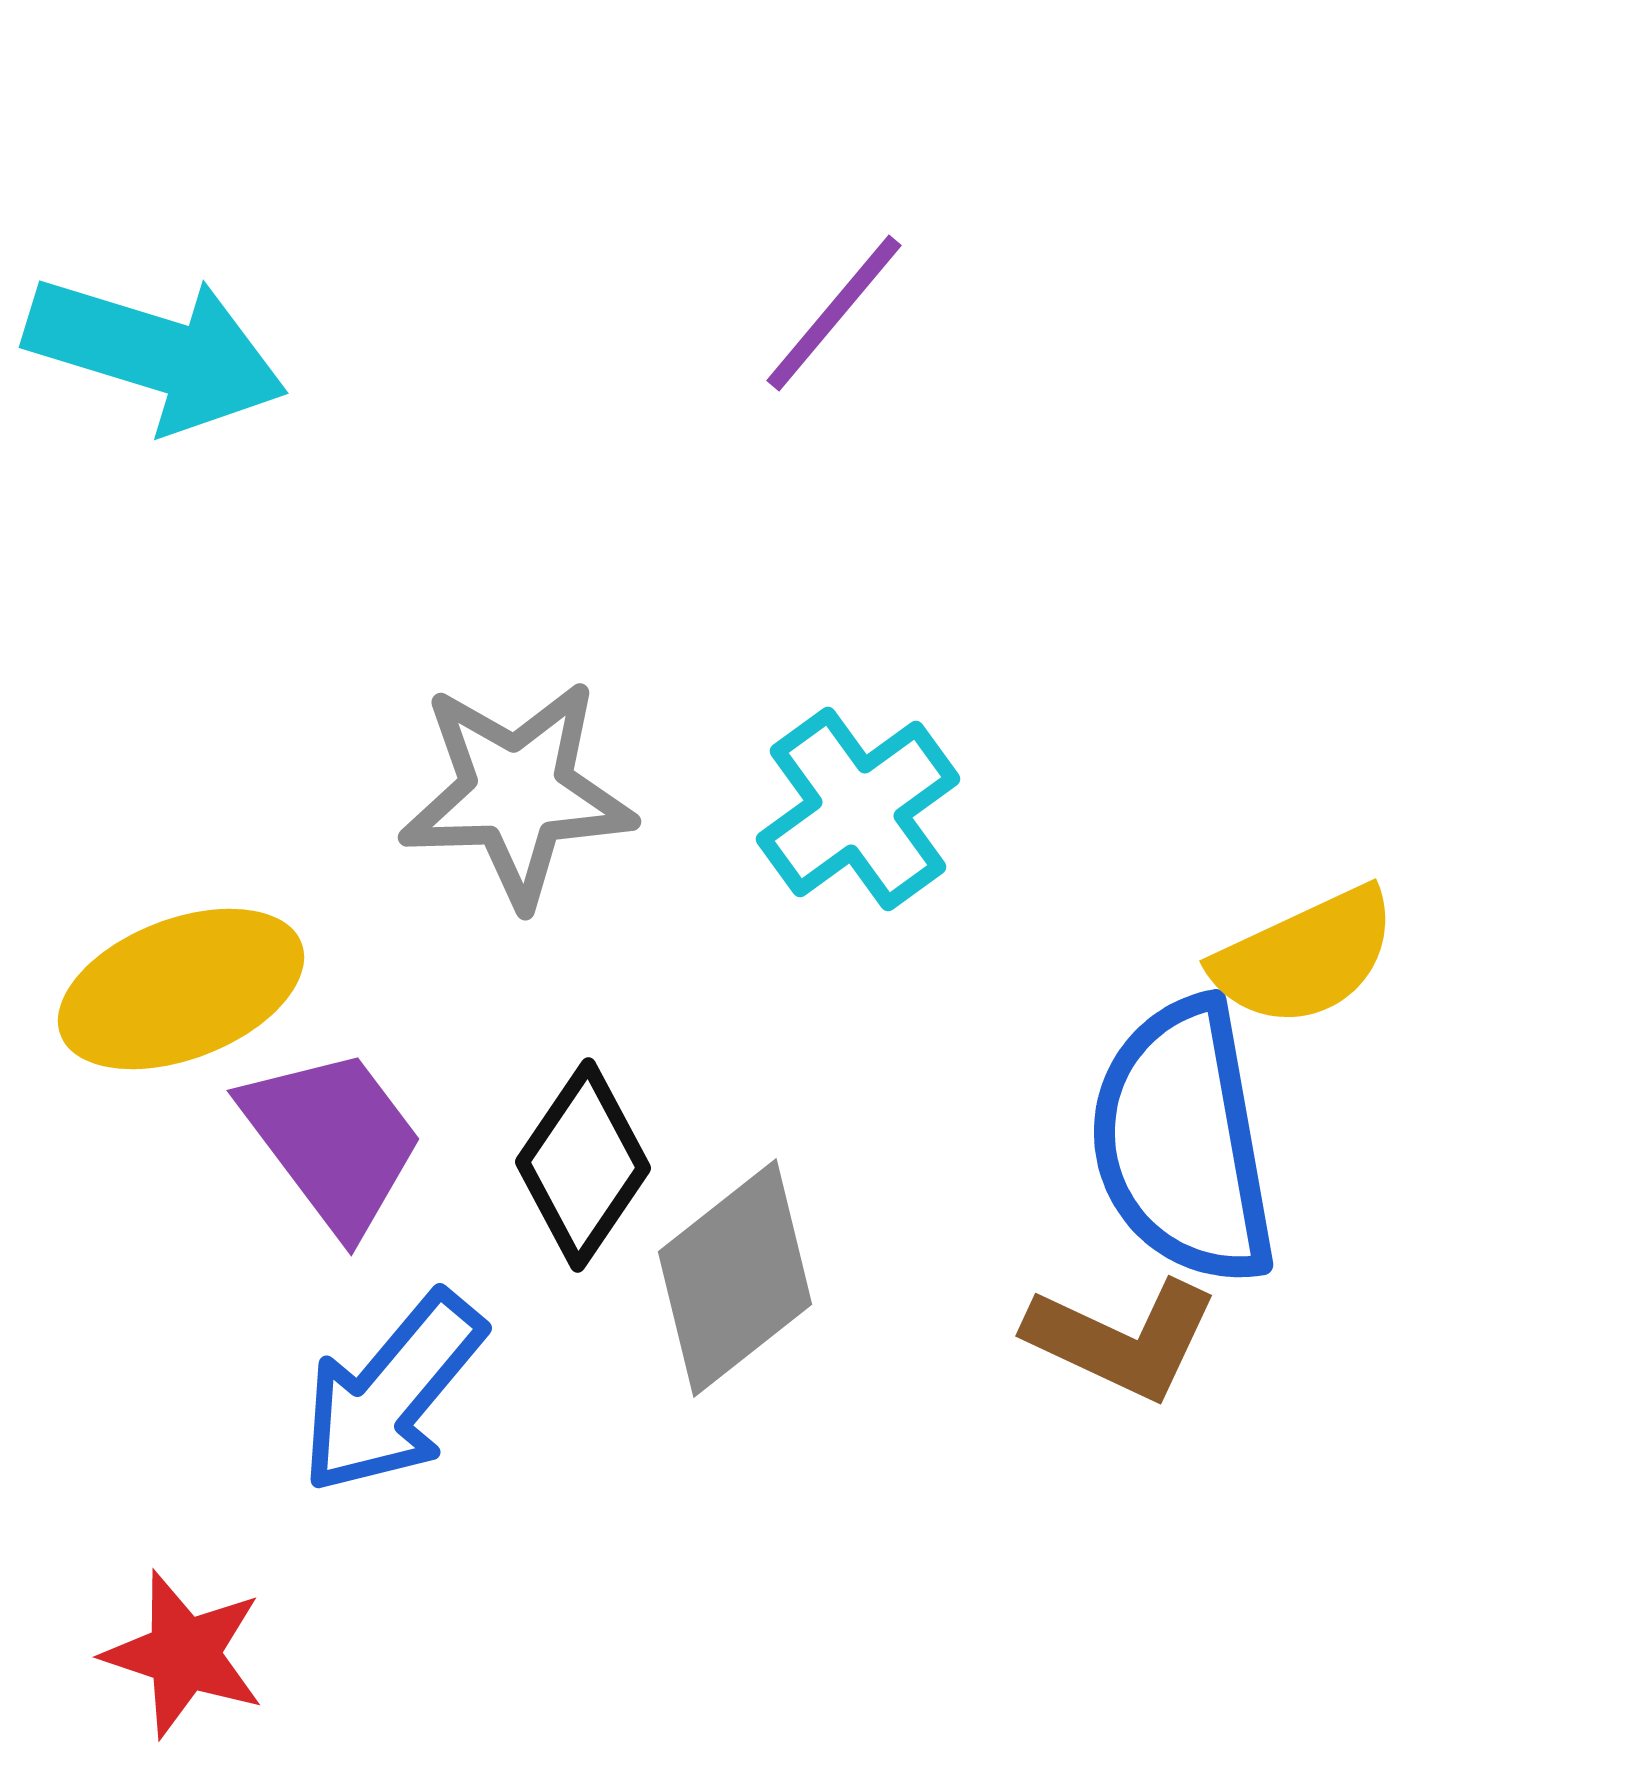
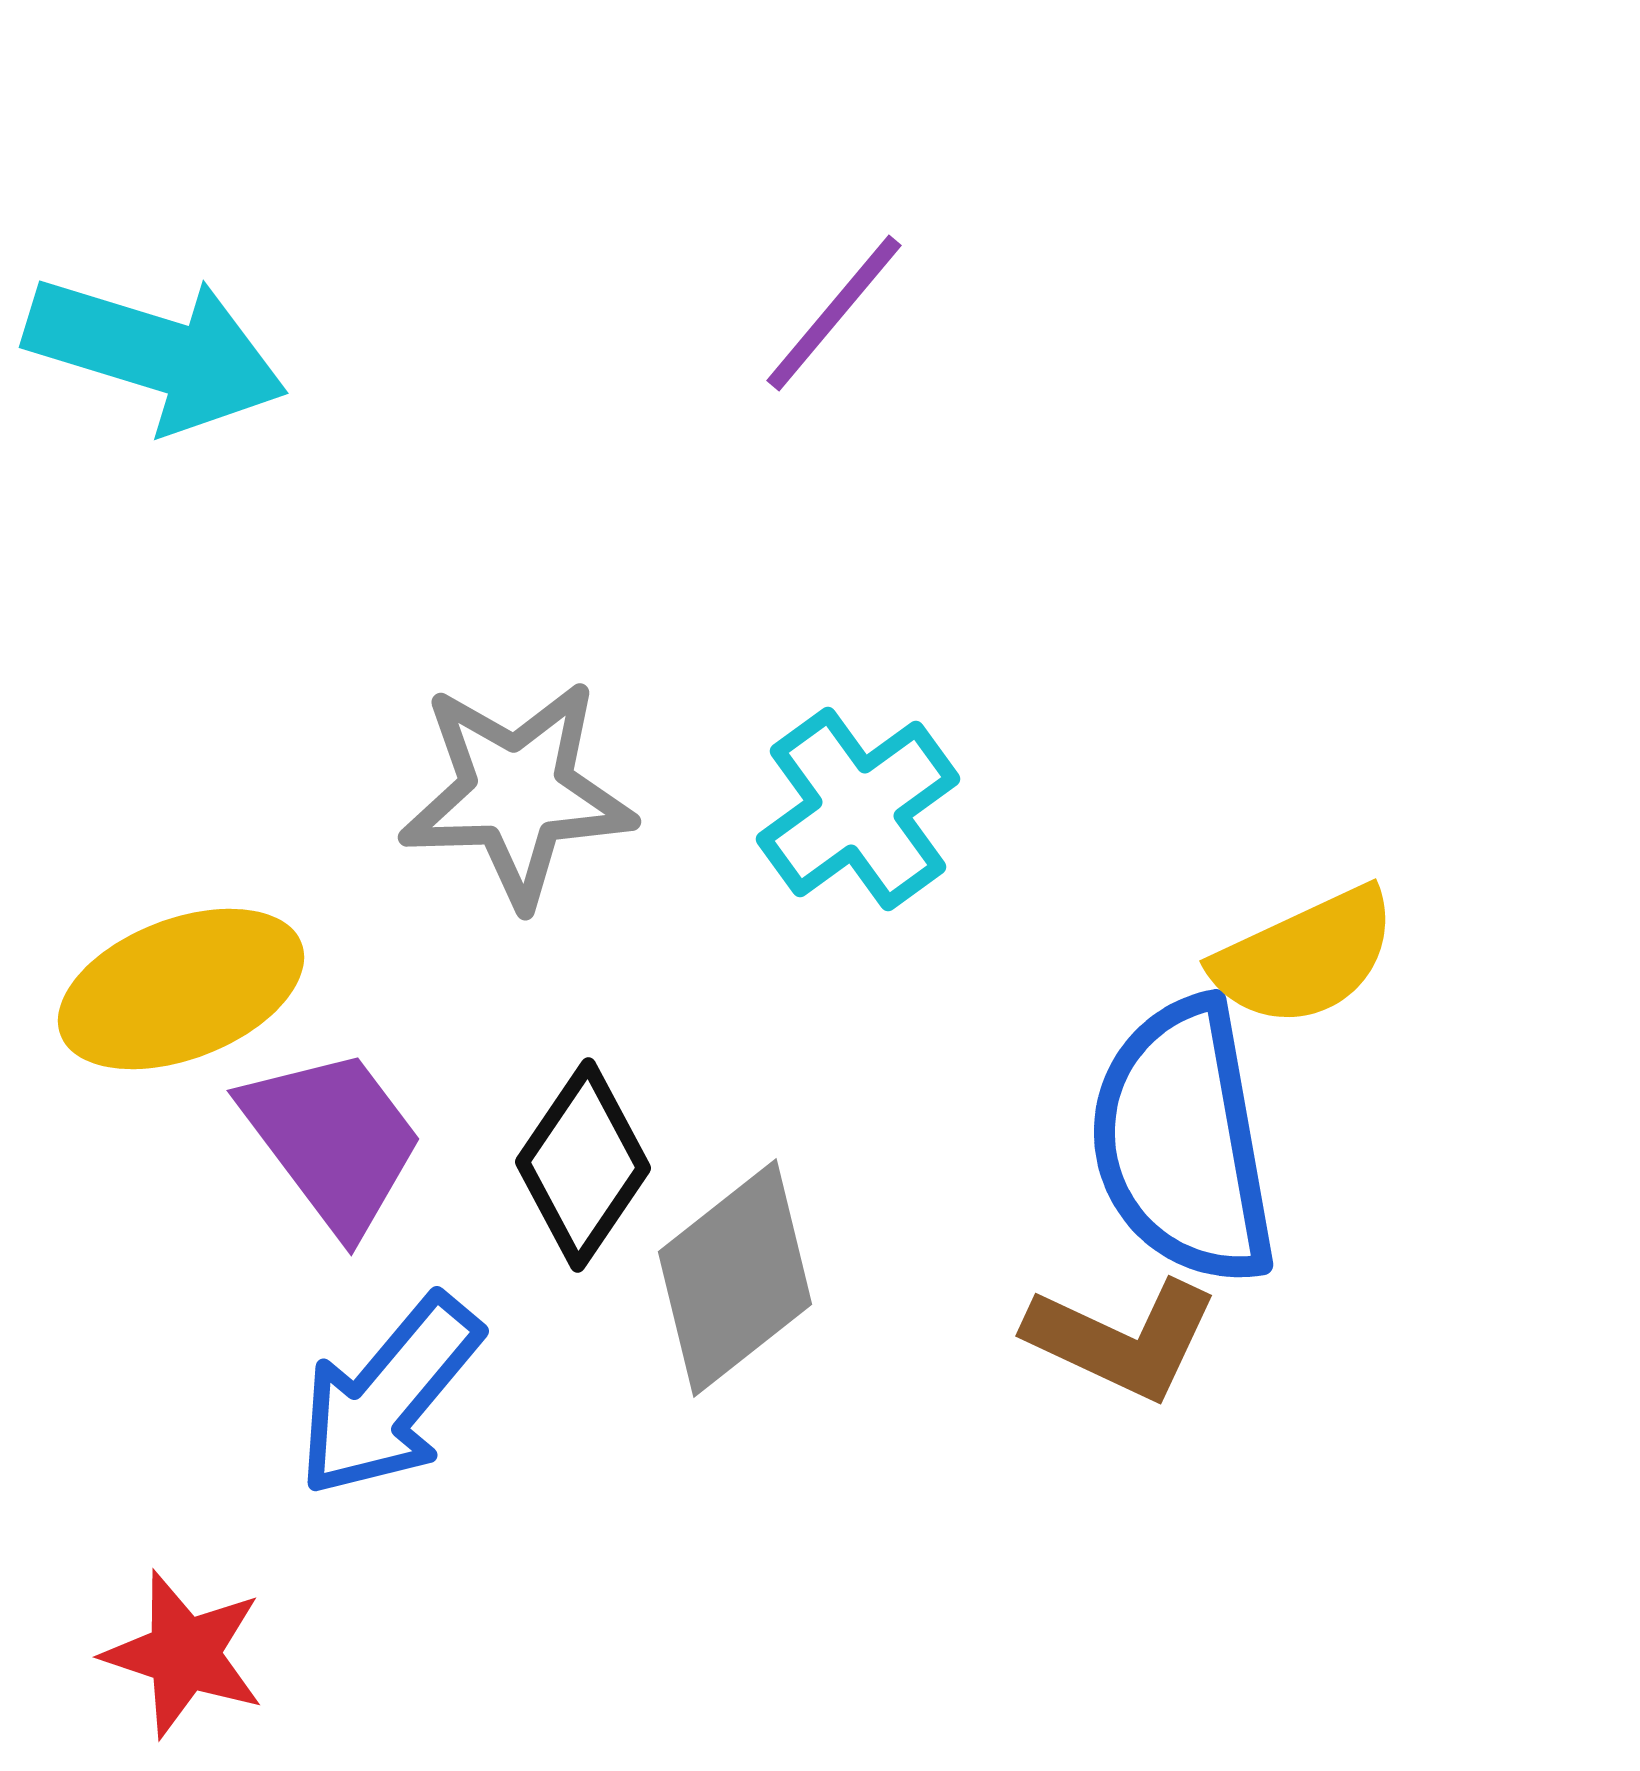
blue arrow: moved 3 px left, 3 px down
